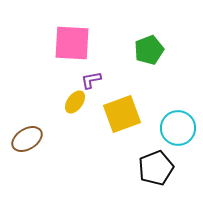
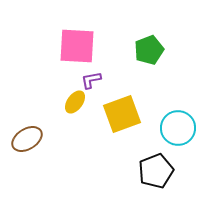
pink square: moved 5 px right, 3 px down
black pentagon: moved 3 px down
